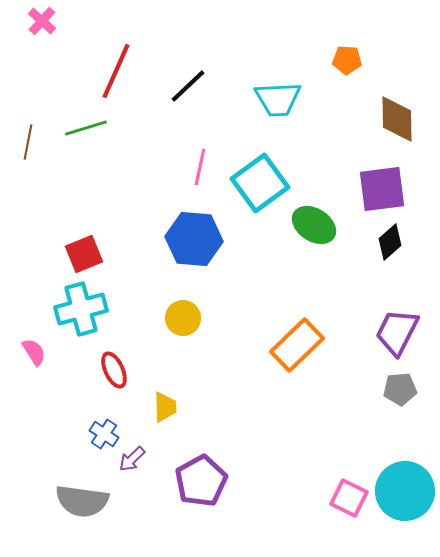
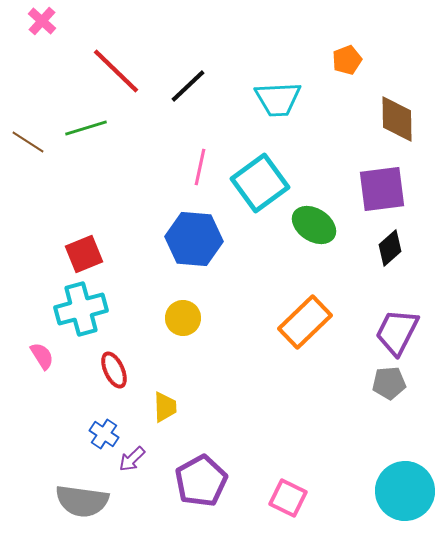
orange pentagon: rotated 24 degrees counterclockwise
red line: rotated 70 degrees counterclockwise
brown line: rotated 68 degrees counterclockwise
black diamond: moved 6 px down
orange rectangle: moved 8 px right, 23 px up
pink semicircle: moved 8 px right, 4 px down
gray pentagon: moved 11 px left, 6 px up
pink square: moved 61 px left
